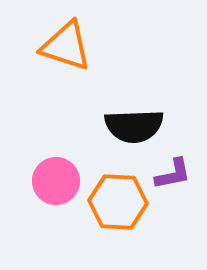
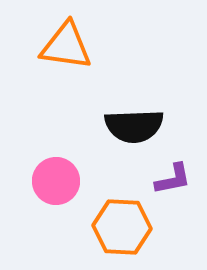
orange triangle: rotated 10 degrees counterclockwise
purple L-shape: moved 5 px down
orange hexagon: moved 4 px right, 25 px down
